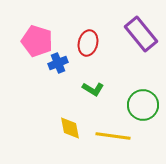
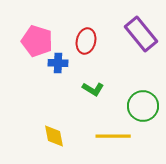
red ellipse: moved 2 px left, 2 px up
blue cross: rotated 24 degrees clockwise
green circle: moved 1 px down
yellow diamond: moved 16 px left, 8 px down
yellow line: rotated 8 degrees counterclockwise
